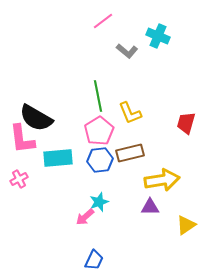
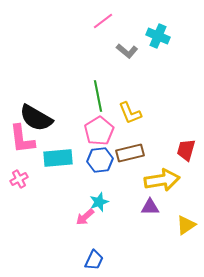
red trapezoid: moved 27 px down
